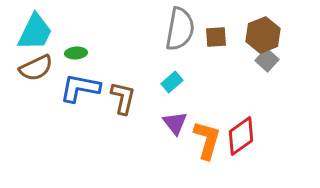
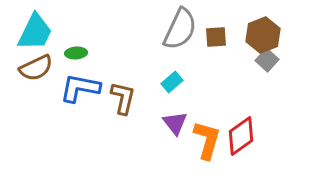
gray semicircle: rotated 15 degrees clockwise
